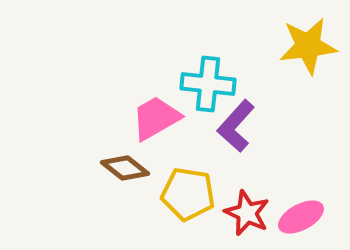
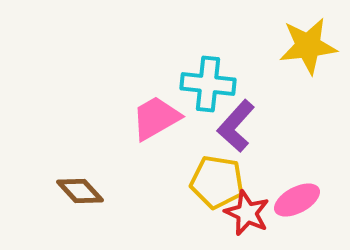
brown diamond: moved 45 px left, 23 px down; rotated 9 degrees clockwise
yellow pentagon: moved 29 px right, 12 px up
pink ellipse: moved 4 px left, 17 px up
